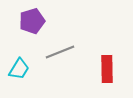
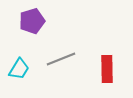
gray line: moved 1 px right, 7 px down
